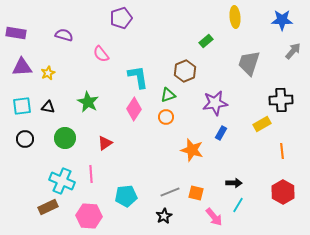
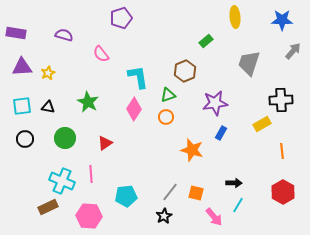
gray line: rotated 30 degrees counterclockwise
